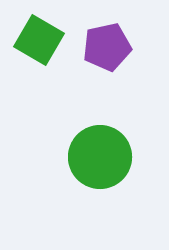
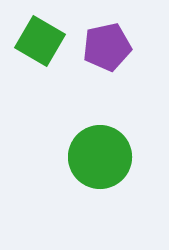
green square: moved 1 px right, 1 px down
